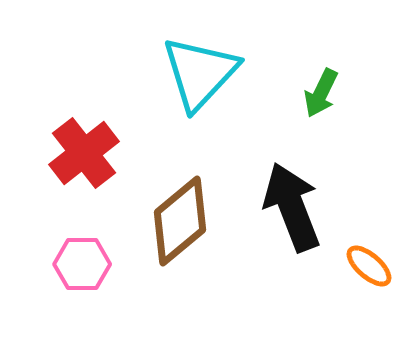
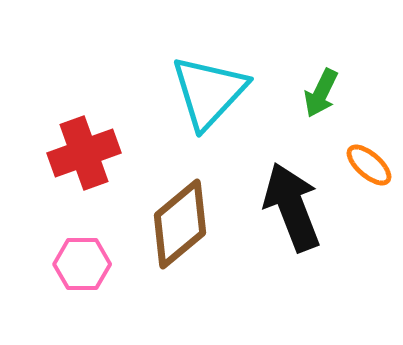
cyan triangle: moved 9 px right, 19 px down
red cross: rotated 18 degrees clockwise
brown diamond: moved 3 px down
orange ellipse: moved 101 px up
